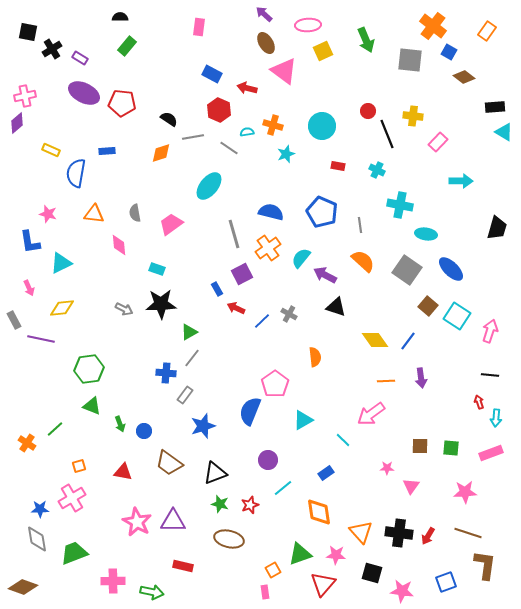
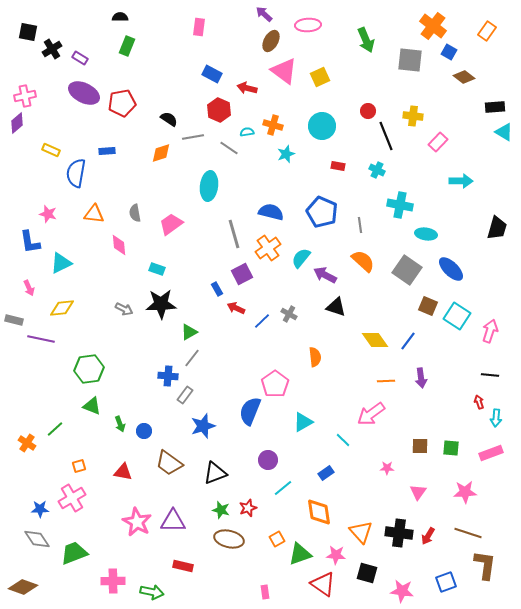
brown ellipse at (266, 43): moved 5 px right, 2 px up; rotated 60 degrees clockwise
green rectangle at (127, 46): rotated 18 degrees counterclockwise
yellow square at (323, 51): moved 3 px left, 26 px down
red pentagon at (122, 103): rotated 16 degrees counterclockwise
black line at (387, 134): moved 1 px left, 2 px down
cyan ellipse at (209, 186): rotated 32 degrees counterclockwise
brown square at (428, 306): rotated 18 degrees counterclockwise
gray rectangle at (14, 320): rotated 48 degrees counterclockwise
blue cross at (166, 373): moved 2 px right, 3 px down
cyan triangle at (303, 420): moved 2 px down
pink triangle at (411, 486): moved 7 px right, 6 px down
green star at (220, 504): moved 1 px right, 6 px down
red star at (250, 505): moved 2 px left, 3 px down
gray diamond at (37, 539): rotated 24 degrees counterclockwise
orange square at (273, 570): moved 4 px right, 31 px up
black square at (372, 573): moved 5 px left
red triangle at (323, 584): rotated 36 degrees counterclockwise
